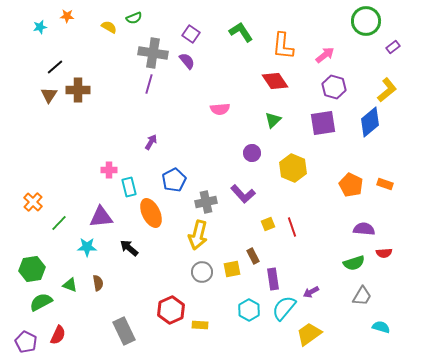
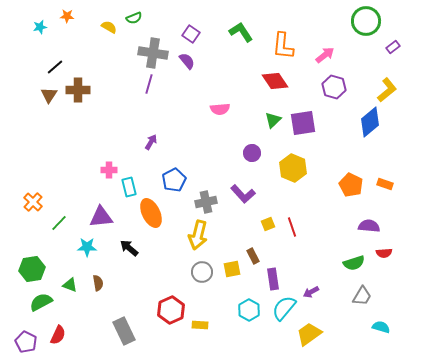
purple square at (323, 123): moved 20 px left
purple semicircle at (364, 229): moved 5 px right, 3 px up
